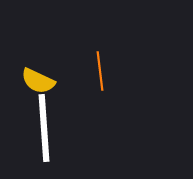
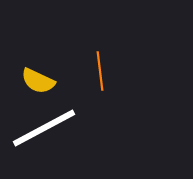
white line: rotated 66 degrees clockwise
